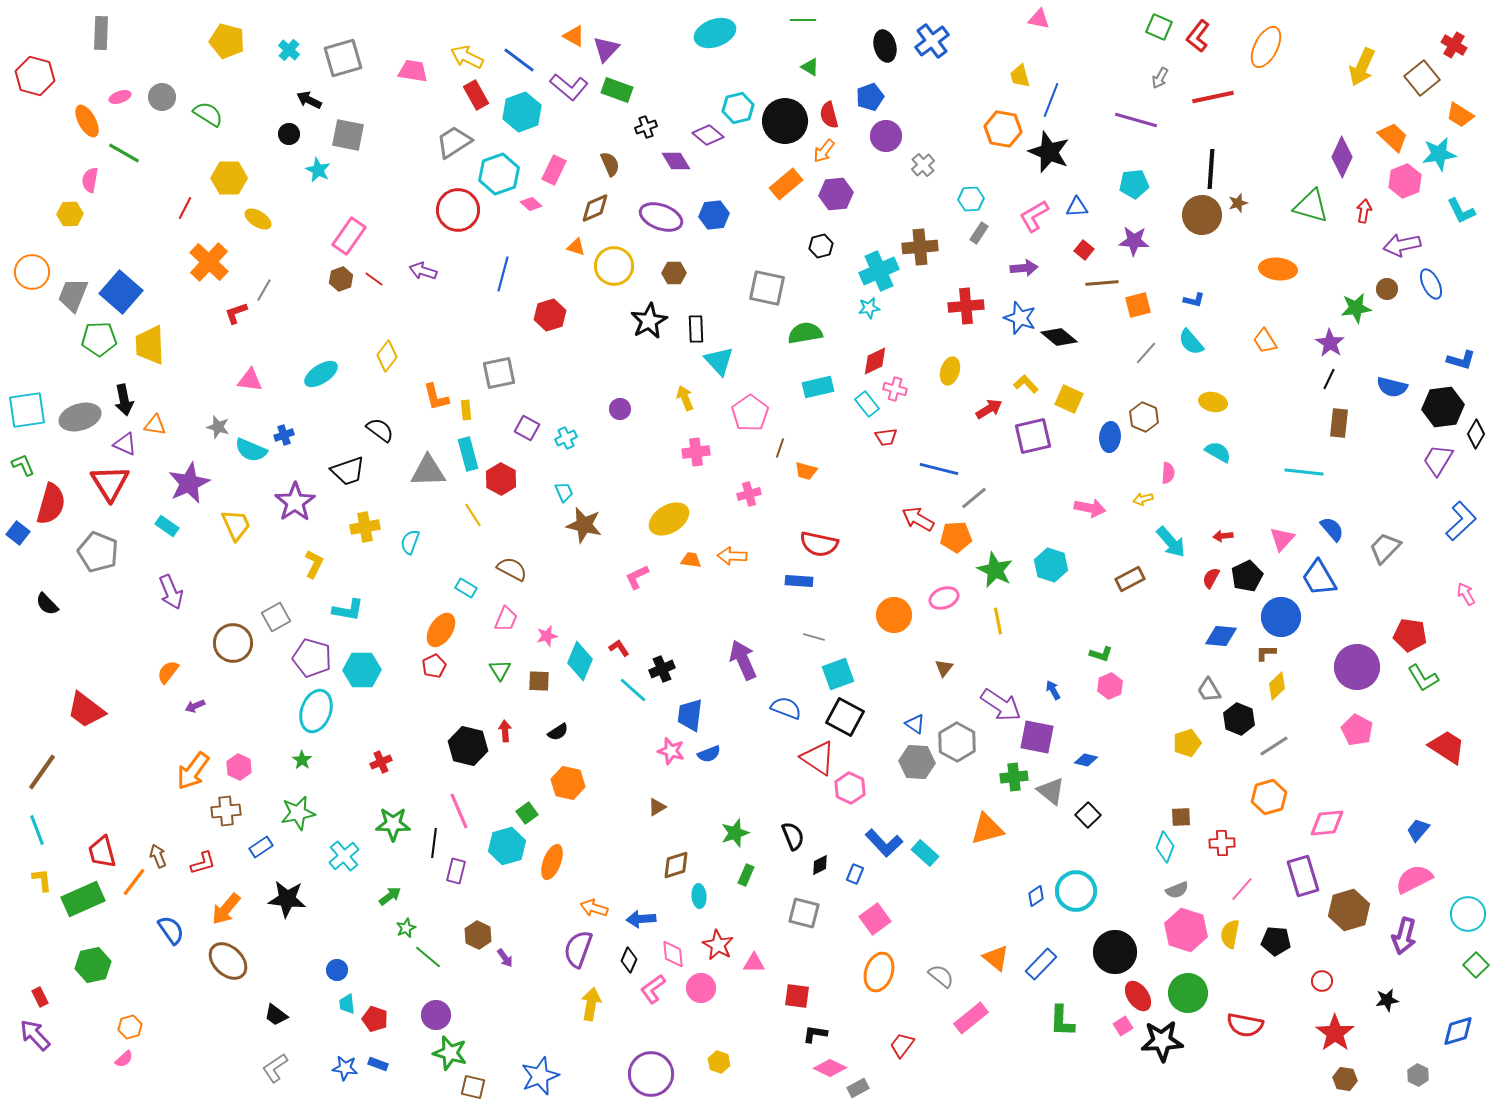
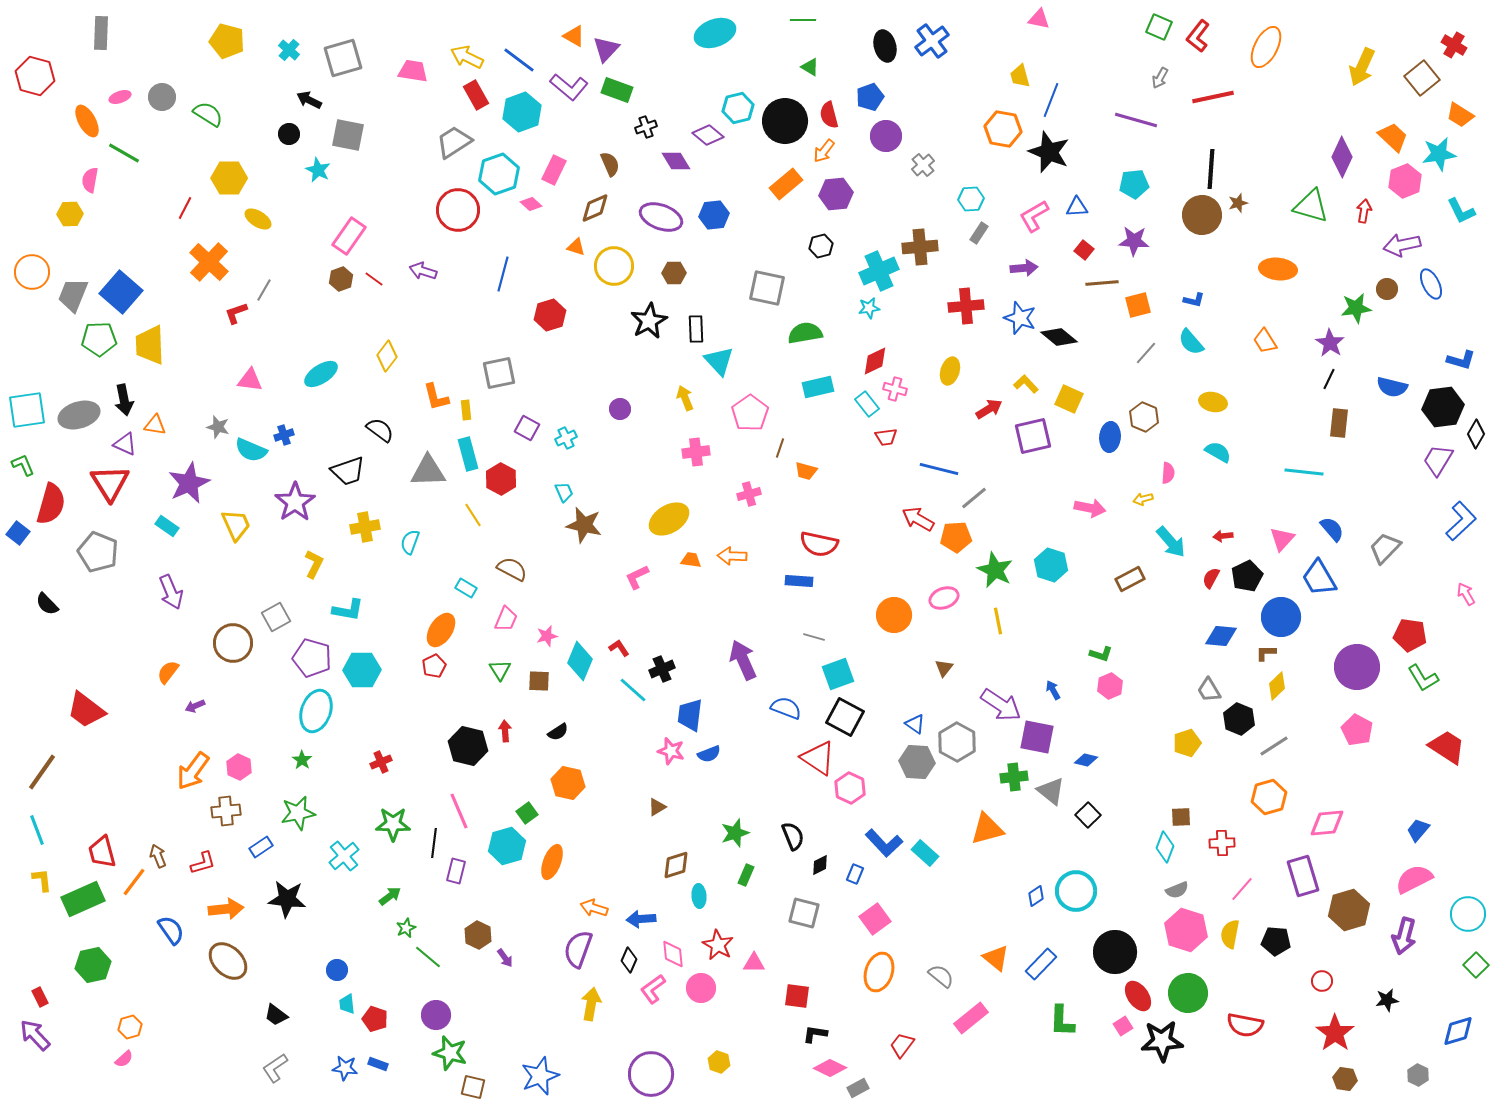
gray ellipse at (80, 417): moved 1 px left, 2 px up
orange arrow at (226, 909): rotated 136 degrees counterclockwise
